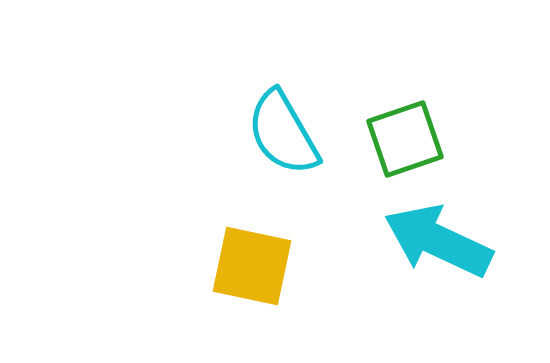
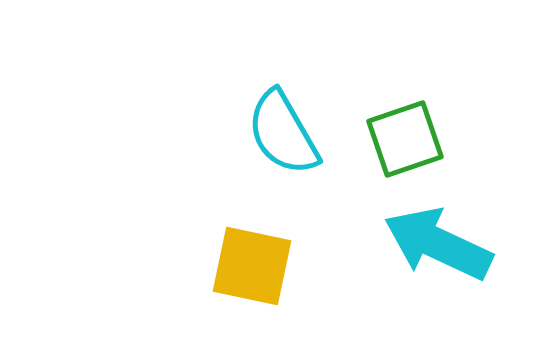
cyan arrow: moved 3 px down
